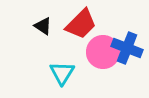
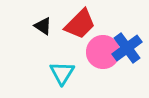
red trapezoid: moved 1 px left
blue cross: rotated 32 degrees clockwise
